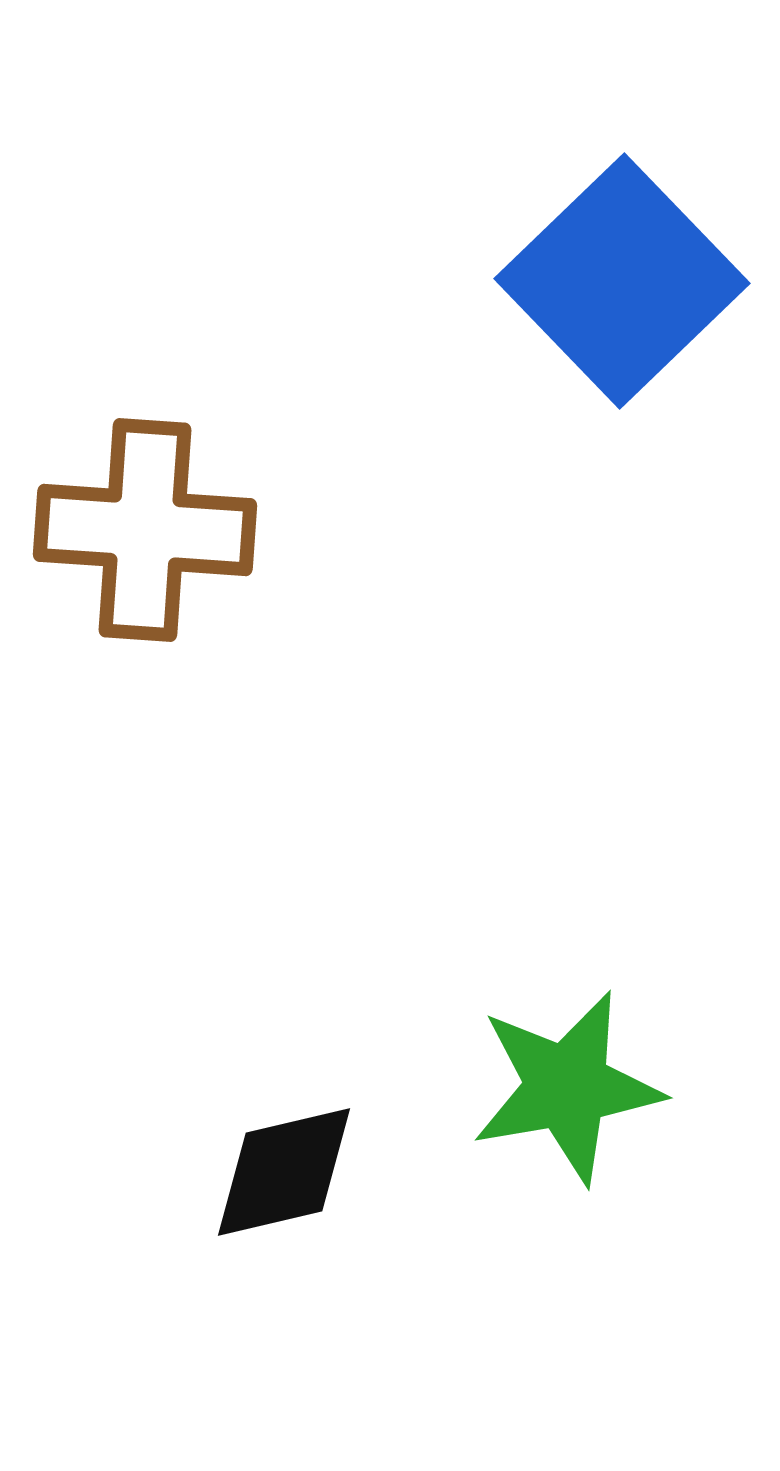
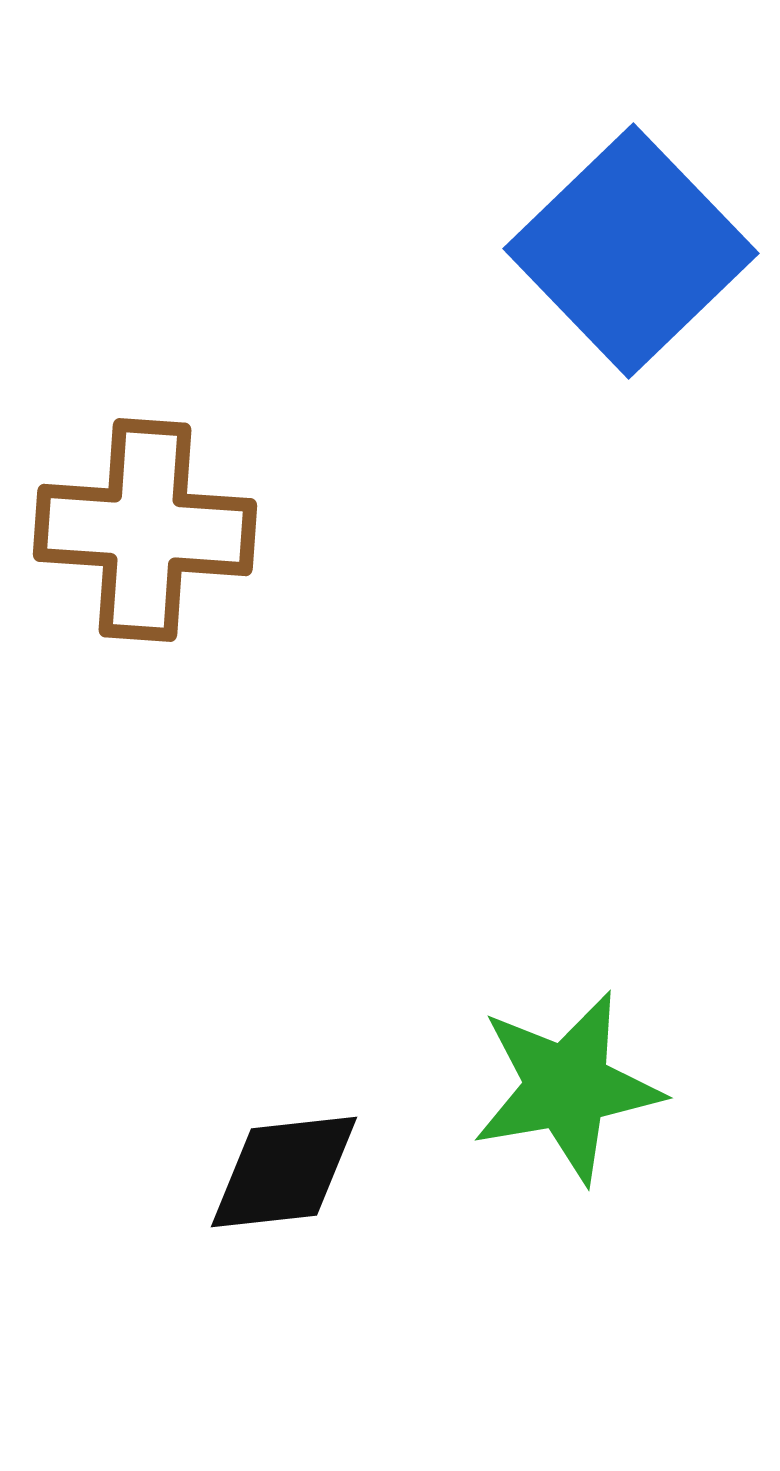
blue square: moved 9 px right, 30 px up
black diamond: rotated 7 degrees clockwise
